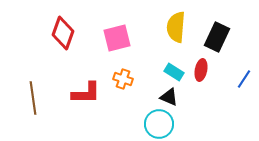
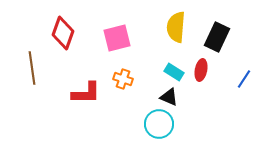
brown line: moved 1 px left, 30 px up
